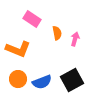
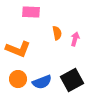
pink rectangle: moved 1 px left, 7 px up; rotated 30 degrees counterclockwise
